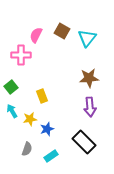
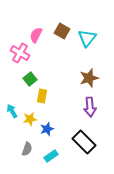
pink cross: moved 1 px left, 2 px up; rotated 30 degrees clockwise
brown star: rotated 12 degrees counterclockwise
green square: moved 19 px right, 8 px up
yellow rectangle: rotated 32 degrees clockwise
